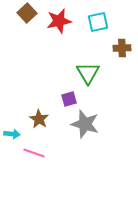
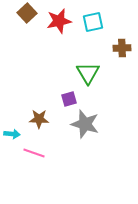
cyan square: moved 5 px left
brown star: rotated 30 degrees counterclockwise
